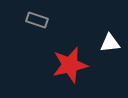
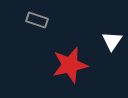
white triangle: moved 2 px right, 2 px up; rotated 50 degrees counterclockwise
